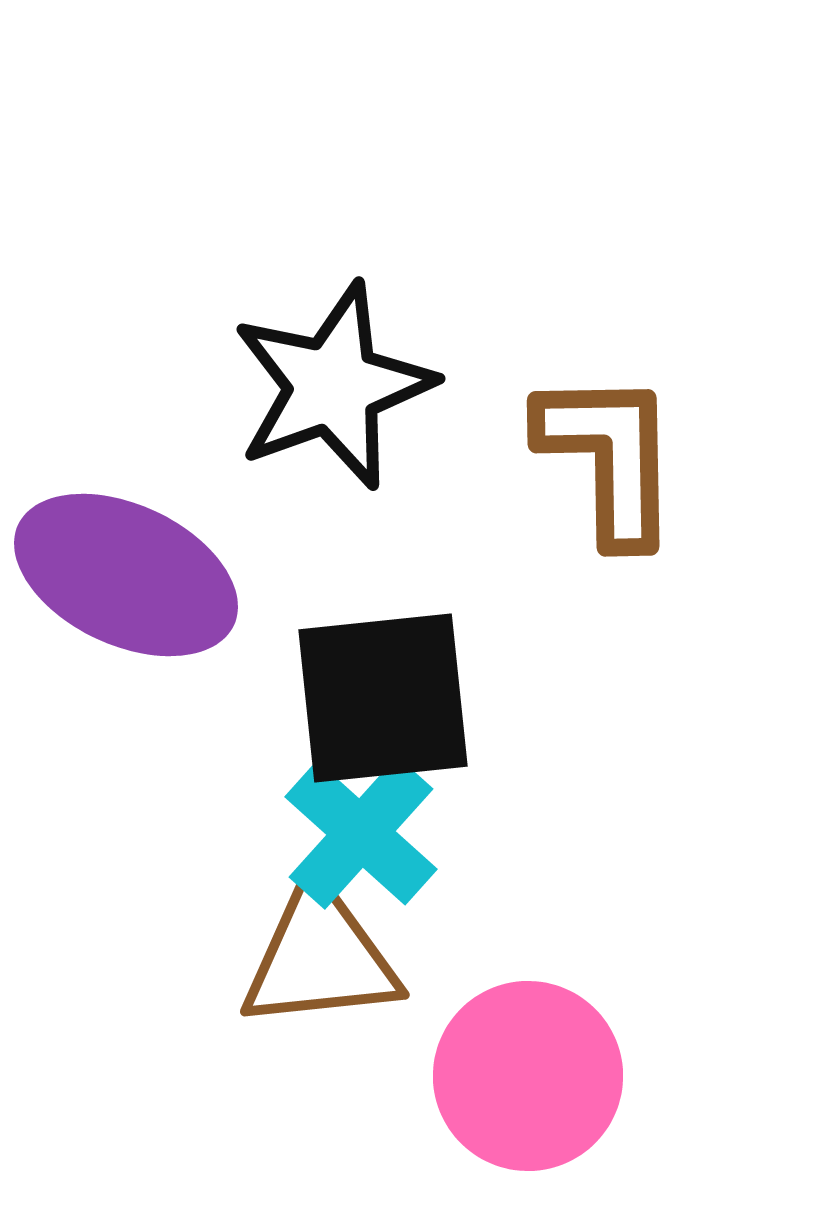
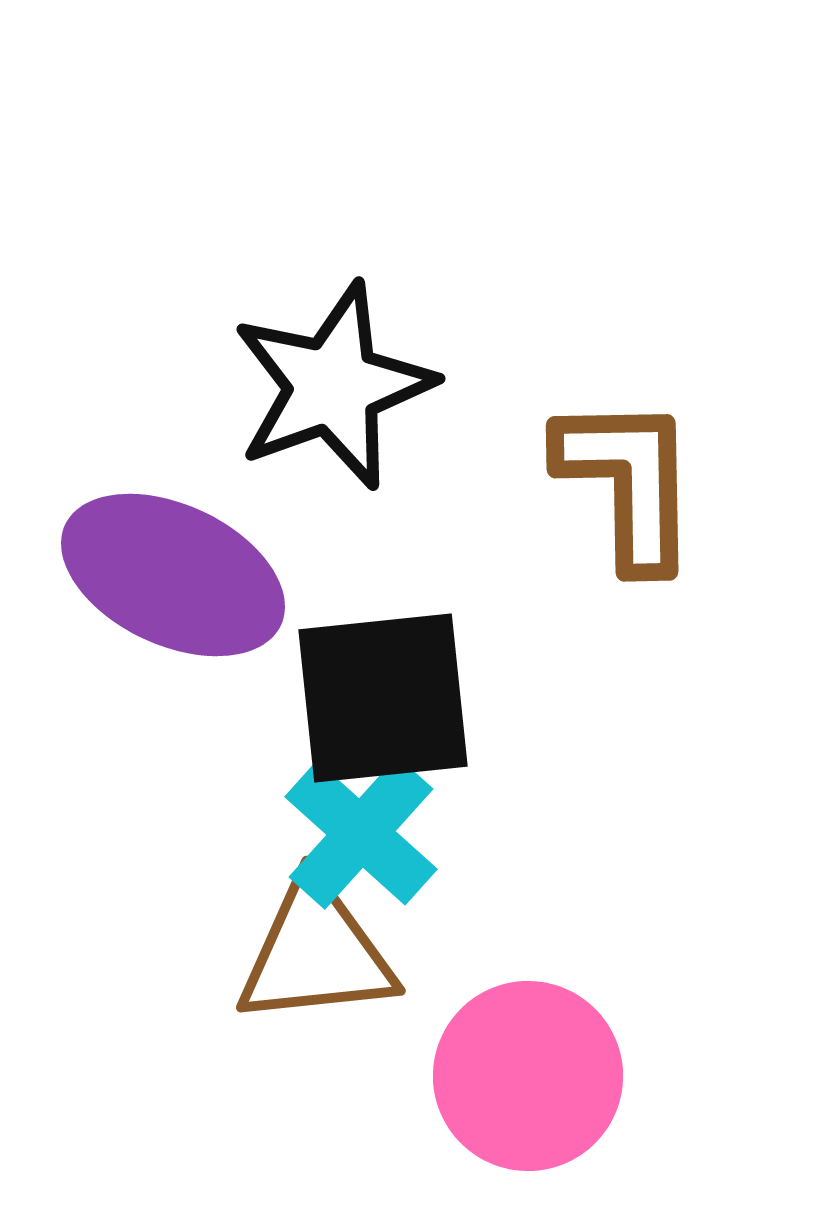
brown L-shape: moved 19 px right, 25 px down
purple ellipse: moved 47 px right
brown triangle: moved 4 px left, 4 px up
